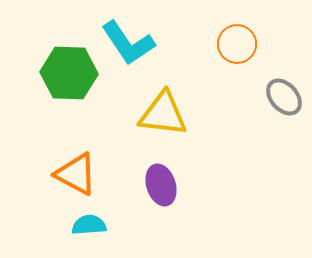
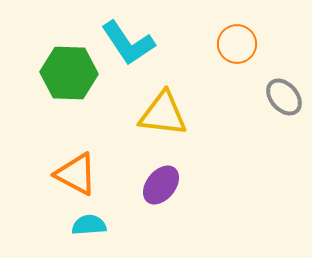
purple ellipse: rotated 57 degrees clockwise
